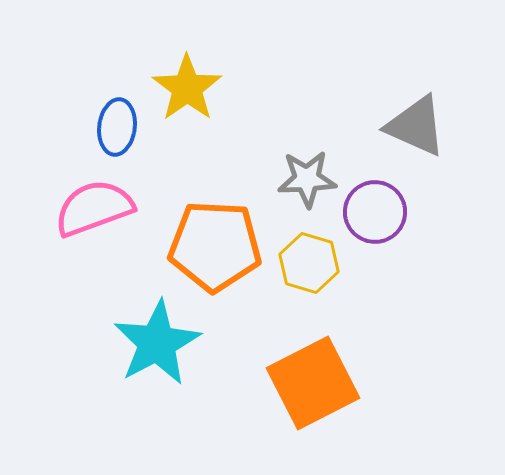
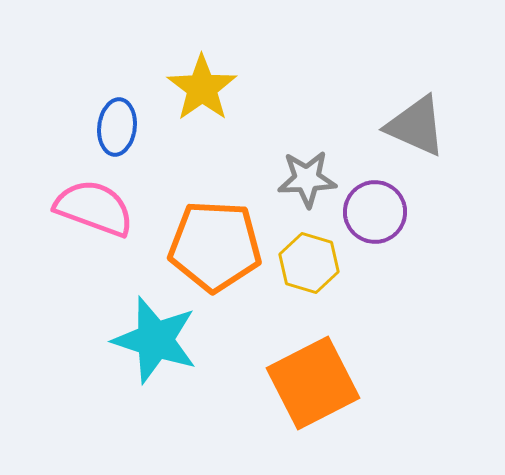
yellow star: moved 15 px right
pink semicircle: rotated 40 degrees clockwise
cyan star: moved 2 px left, 3 px up; rotated 26 degrees counterclockwise
